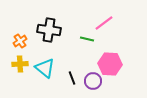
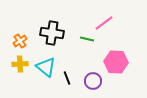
black cross: moved 3 px right, 3 px down
pink hexagon: moved 6 px right, 2 px up
cyan triangle: moved 1 px right, 1 px up
black line: moved 5 px left
